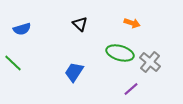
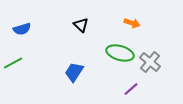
black triangle: moved 1 px right, 1 px down
green line: rotated 72 degrees counterclockwise
